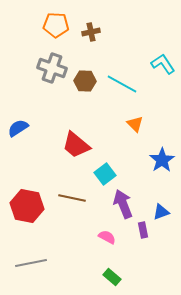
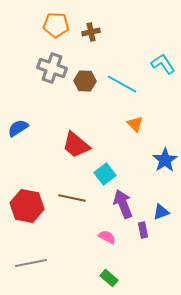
blue star: moved 3 px right
green rectangle: moved 3 px left, 1 px down
